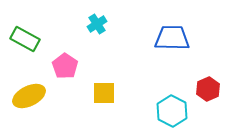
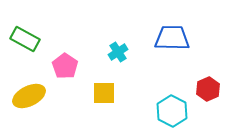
cyan cross: moved 21 px right, 28 px down
